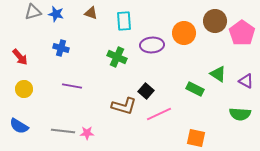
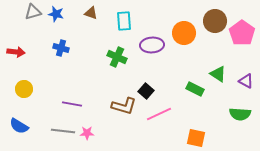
red arrow: moved 4 px left, 5 px up; rotated 42 degrees counterclockwise
purple line: moved 18 px down
